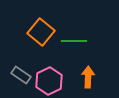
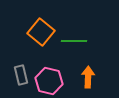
gray rectangle: rotated 42 degrees clockwise
pink hexagon: rotated 20 degrees counterclockwise
